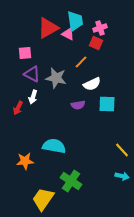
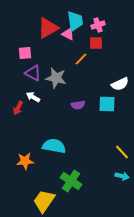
pink cross: moved 2 px left, 3 px up
red square: rotated 24 degrees counterclockwise
orange line: moved 3 px up
purple triangle: moved 1 px right, 1 px up
white semicircle: moved 28 px right
white arrow: rotated 104 degrees clockwise
yellow line: moved 2 px down
yellow trapezoid: moved 1 px right, 2 px down
